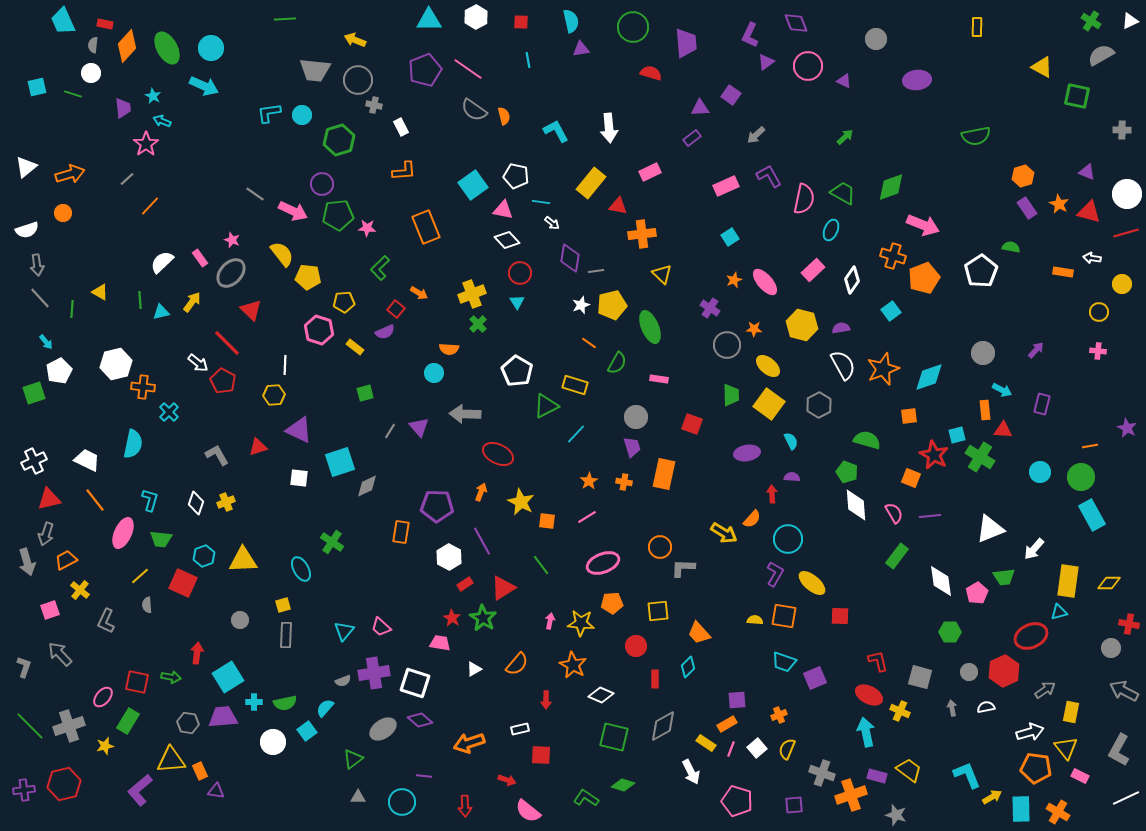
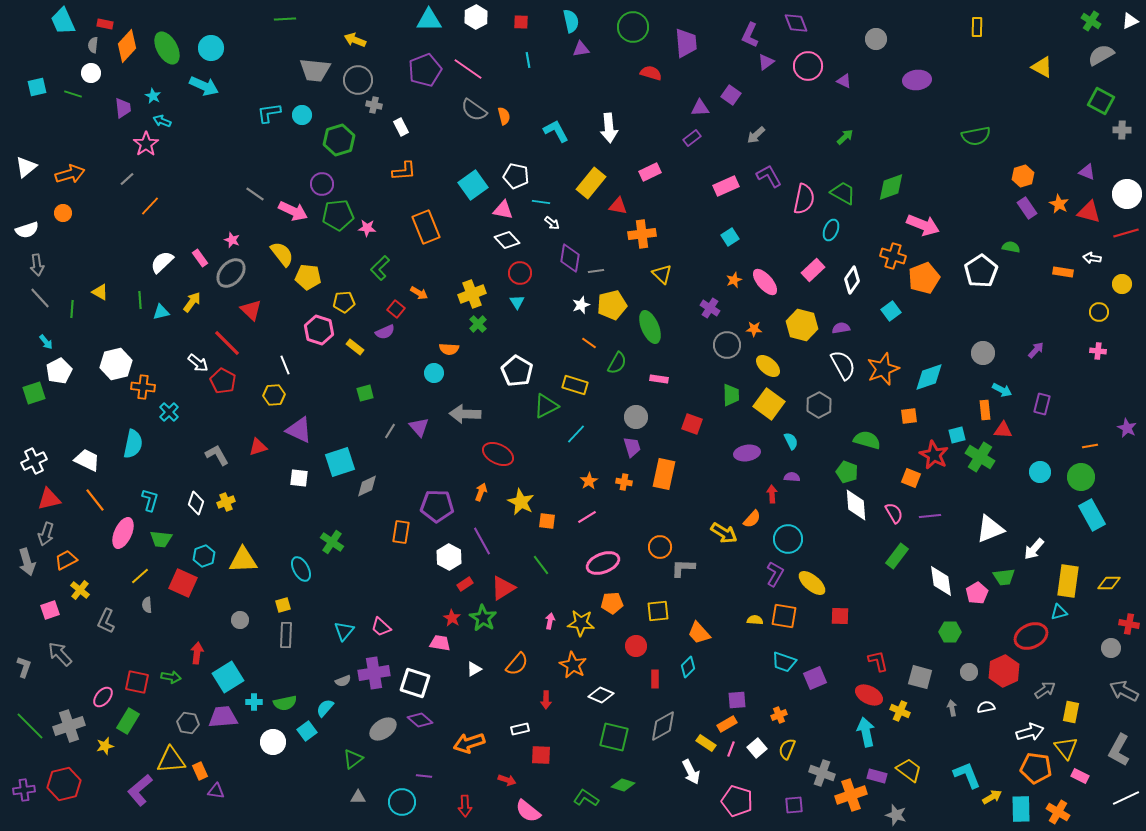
green square at (1077, 96): moved 24 px right, 5 px down; rotated 16 degrees clockwise
white line at (285, 365): rotated 24 degrees counterclockwise
